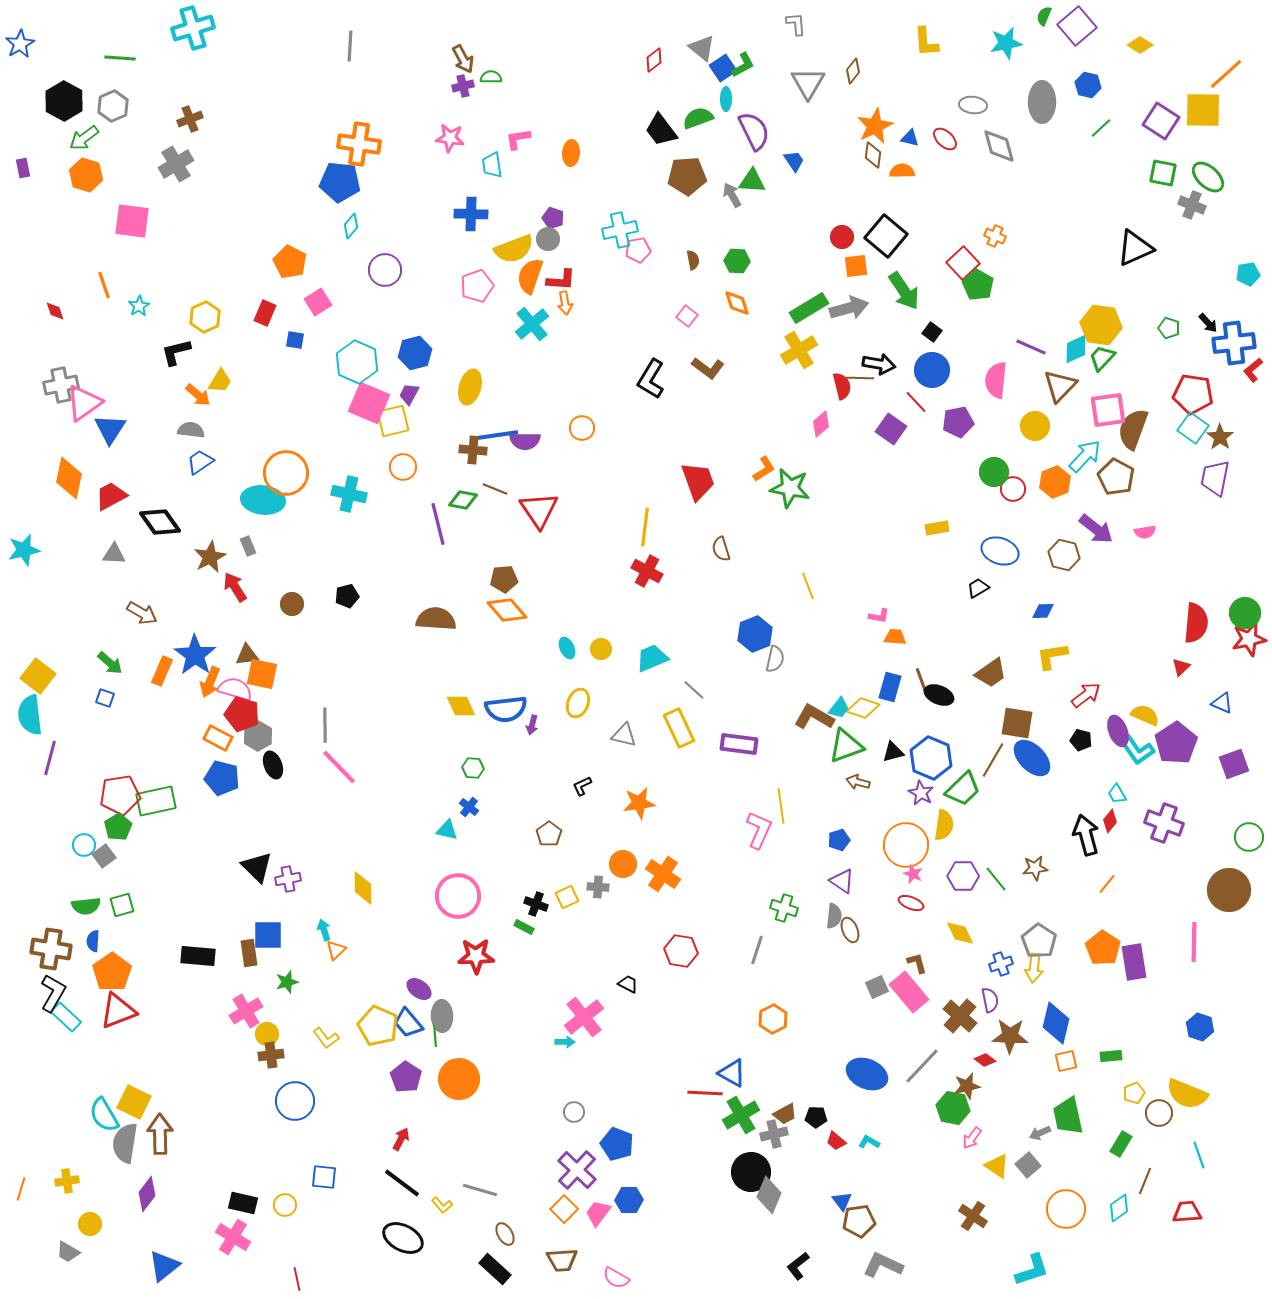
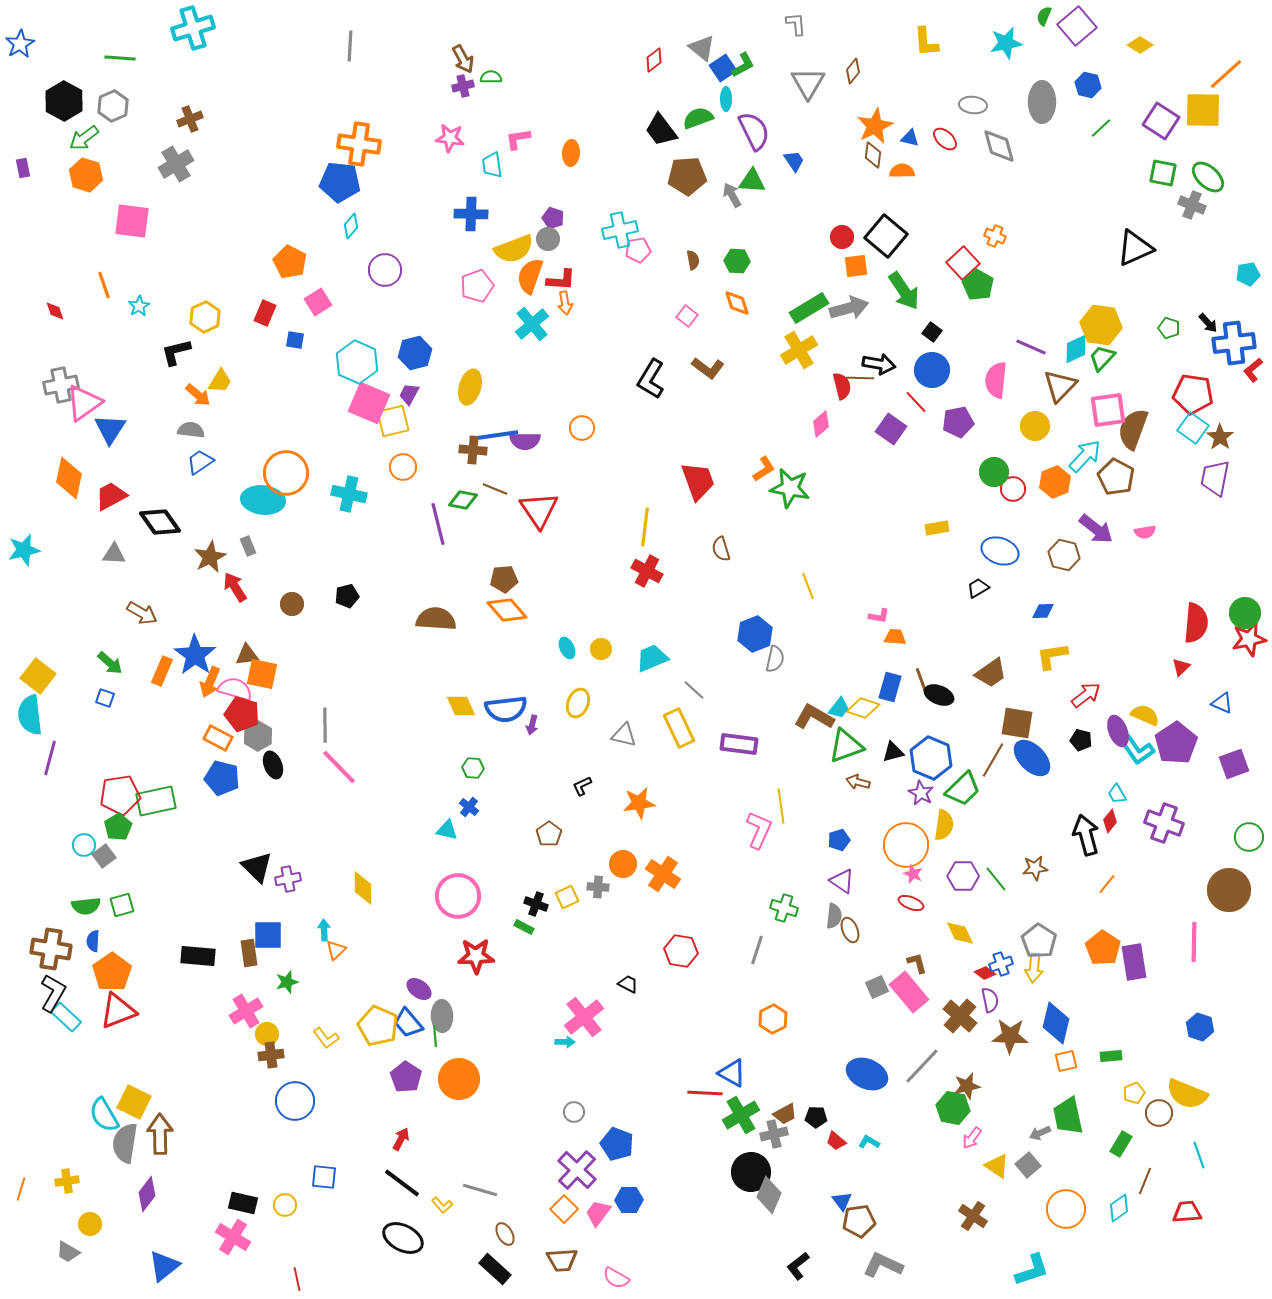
cyan arrow at (324, 930): rotated 15 degrees clockwise
red diamond at (985, 1060): moved 87 px up
